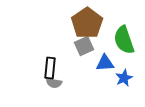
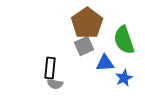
gray semicircle: moved 1 px right, 1 px down
